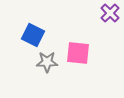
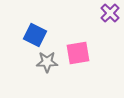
blue square: moved 2 px right
pink square: rotated 15 degrees counterclockwise
